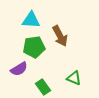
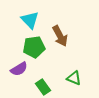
cyan triangle: moved 1 px left; rotated 42 degrees clockwise
